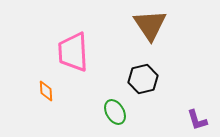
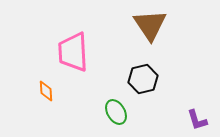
green ellipse: moved 1 px right
